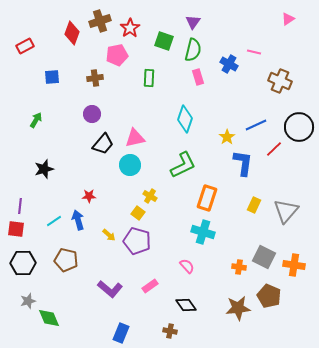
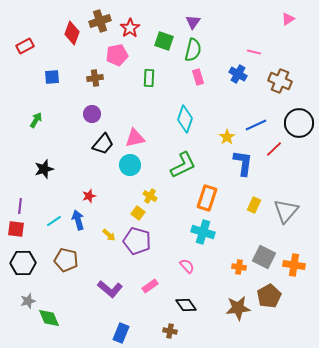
blue cross at (229, 64): moved 9 px right, 10 px down
black circle at (299, 127): moved 4 px up
red star at (89, 196): rotated 16 degrees counterclockwise
brown pentagon at (269, 296): rotated 20 degrees clockwise
